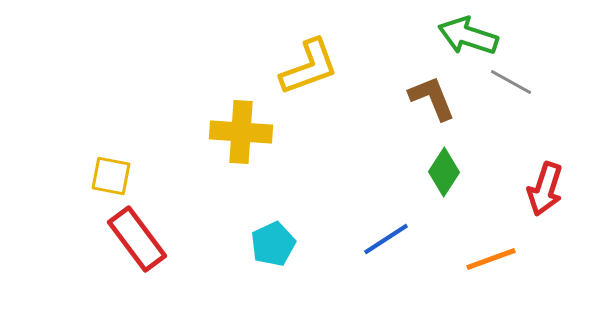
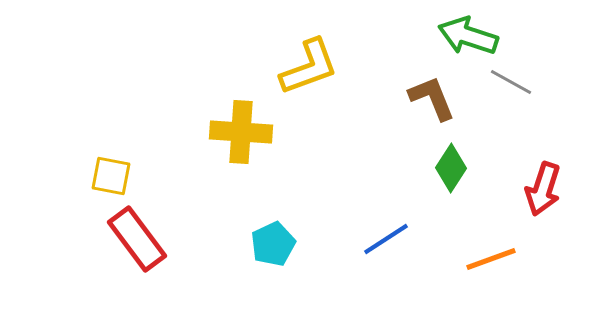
green diamond: moved 7 px right, 4 px up
red arrow: moved 2 px left
